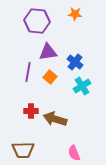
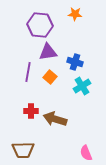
purple hexagon: moved 3 px right, 4 px down
blue cross: rotated 21 degrees counterclockwise
pink semicircle: moved 12 px right
